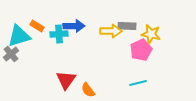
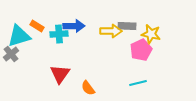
red triangle: moved 6 px left, 6 px up
orange semicircle: moved 2 px up
